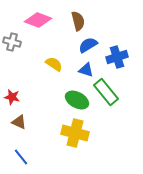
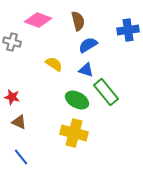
blue cross: moved 11 px right, 27 px up; rotated 10 degrees clockwise
yellow cross: moved 1 px left
